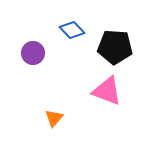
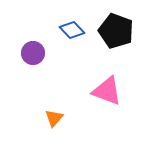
black pentagon: moved 1 px right, 16 px up; rotated 16 degrees clockwise
